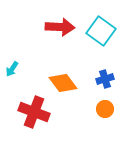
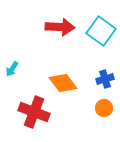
orange circle: moved 1 px left, 1 px up
